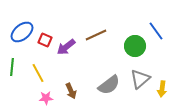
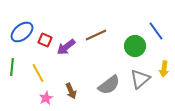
yellow arrow: moved 2 px right, 20 px up
pink star: rotated 24 degrees counterclockwise
